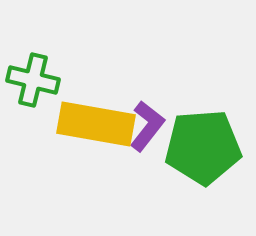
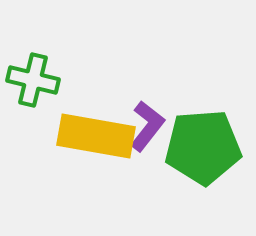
yellow rectangle: moved 12 px down
